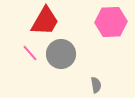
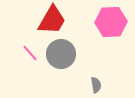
red trapezoid: moved 7 px right, 1 px up
